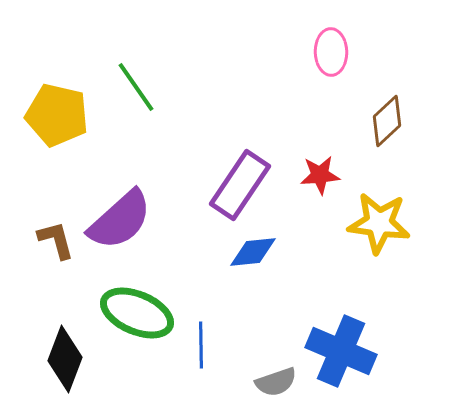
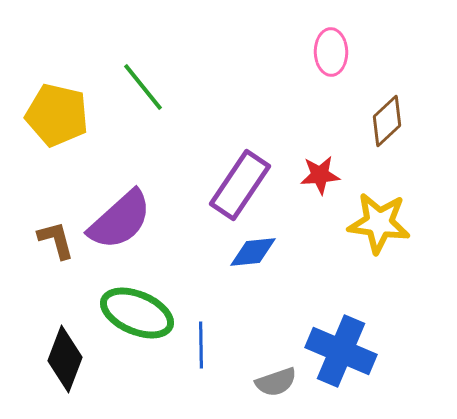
green line: moved 7 px right; rotated 4 degrees counterclockwise
